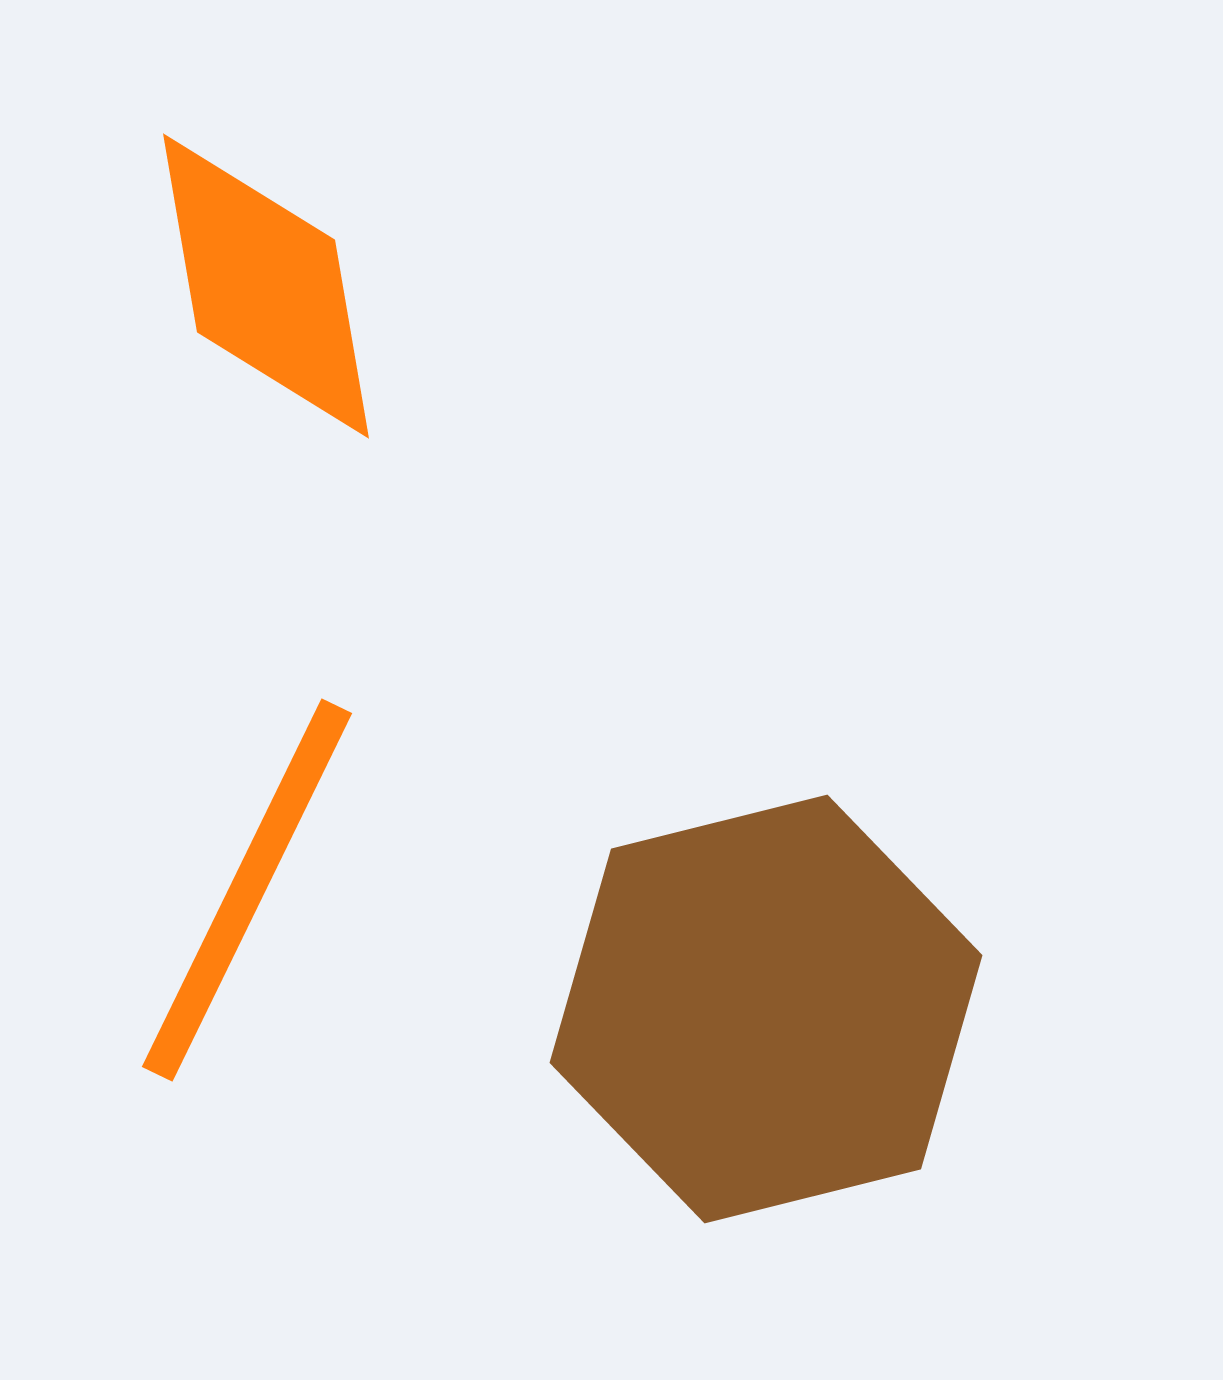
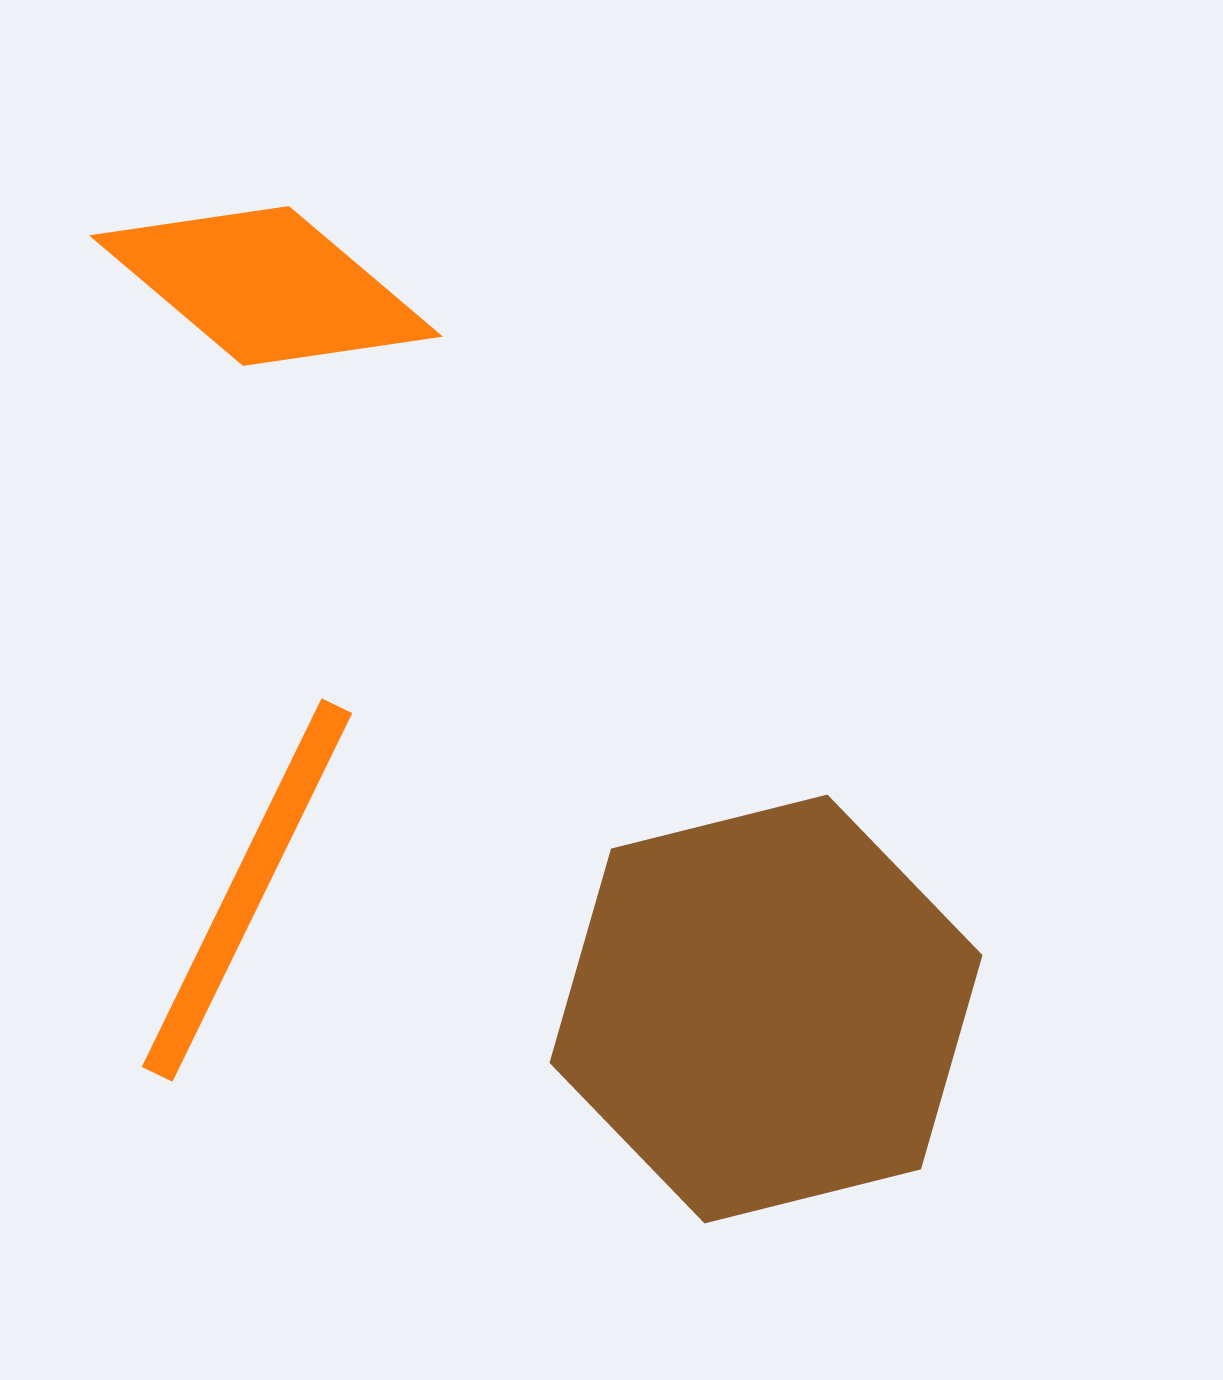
orange diamond: rotated 40 degrees counterclockwise
